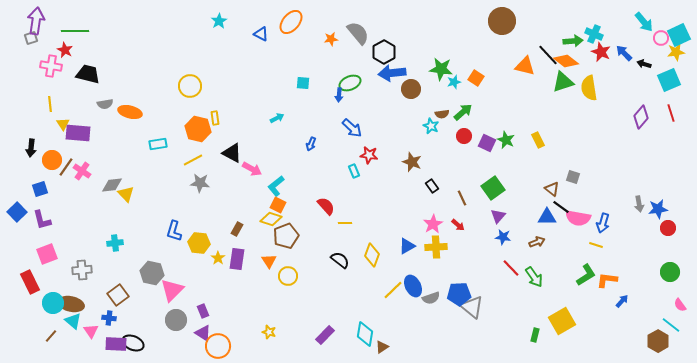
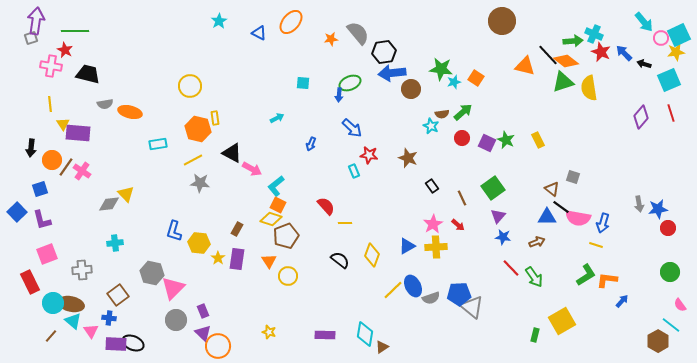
blue triangle at (261, 34): moved 2 px left, 1 px up
black hexagon at (384, 52): rotated 20 degrees clockwise
red circle at (464, 136): moved 2 px left, 2 px down
brown star at (412, 162): moved 4 px left, 4 px up
gray diamond at (112, 185): moved 3 px left, 19 px down
pink triangle at (172, 290): moved 1 px right, 2 px up
purple triangle at (203, 333): rotated 12 degrees clockwise
purple rectangle at (325, 335): rotated 48 degrees clockwise
